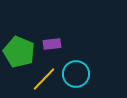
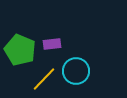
green pentagon: moved 1 px right, 2 px up
cyan circle: moved 3 px up
